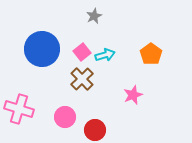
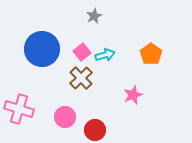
brown cross: moved 1 px left, 1 px up
